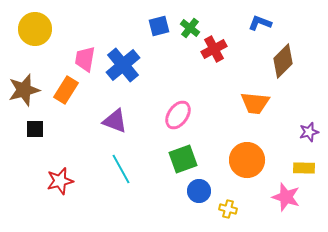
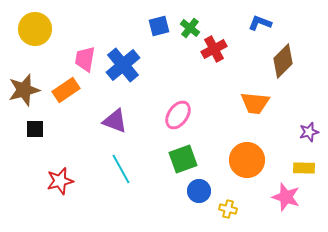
orange rectangle: rotated 24 degrees clockwise
